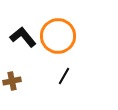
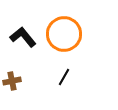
orange circle: moved 6 px right, 2 px up
black line: moved 1 px down
